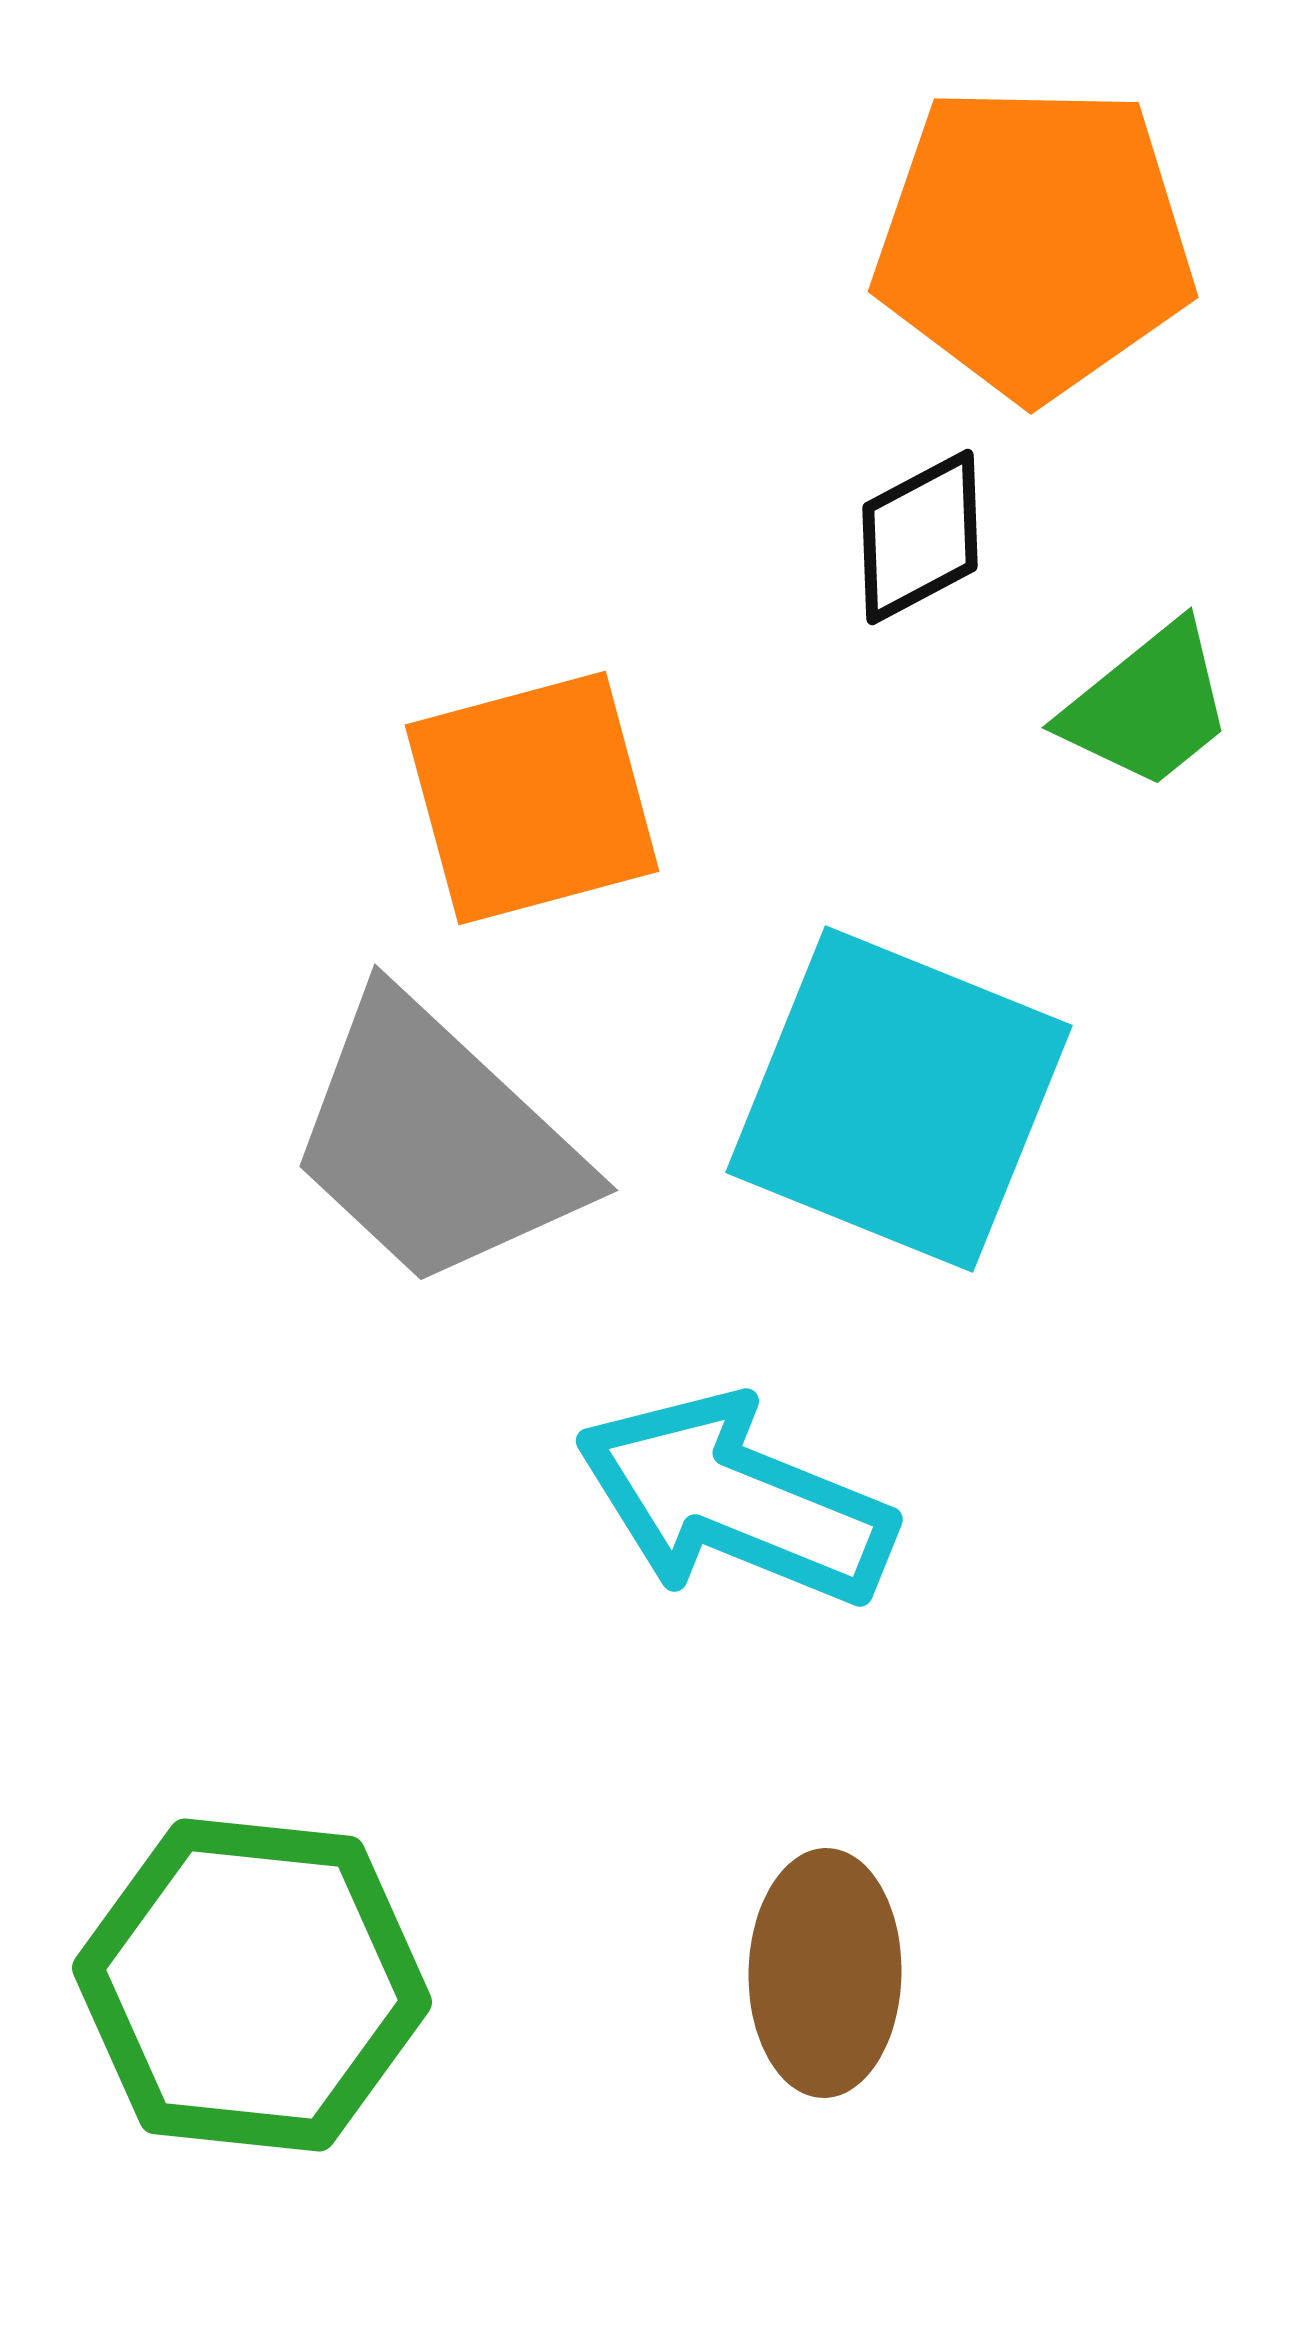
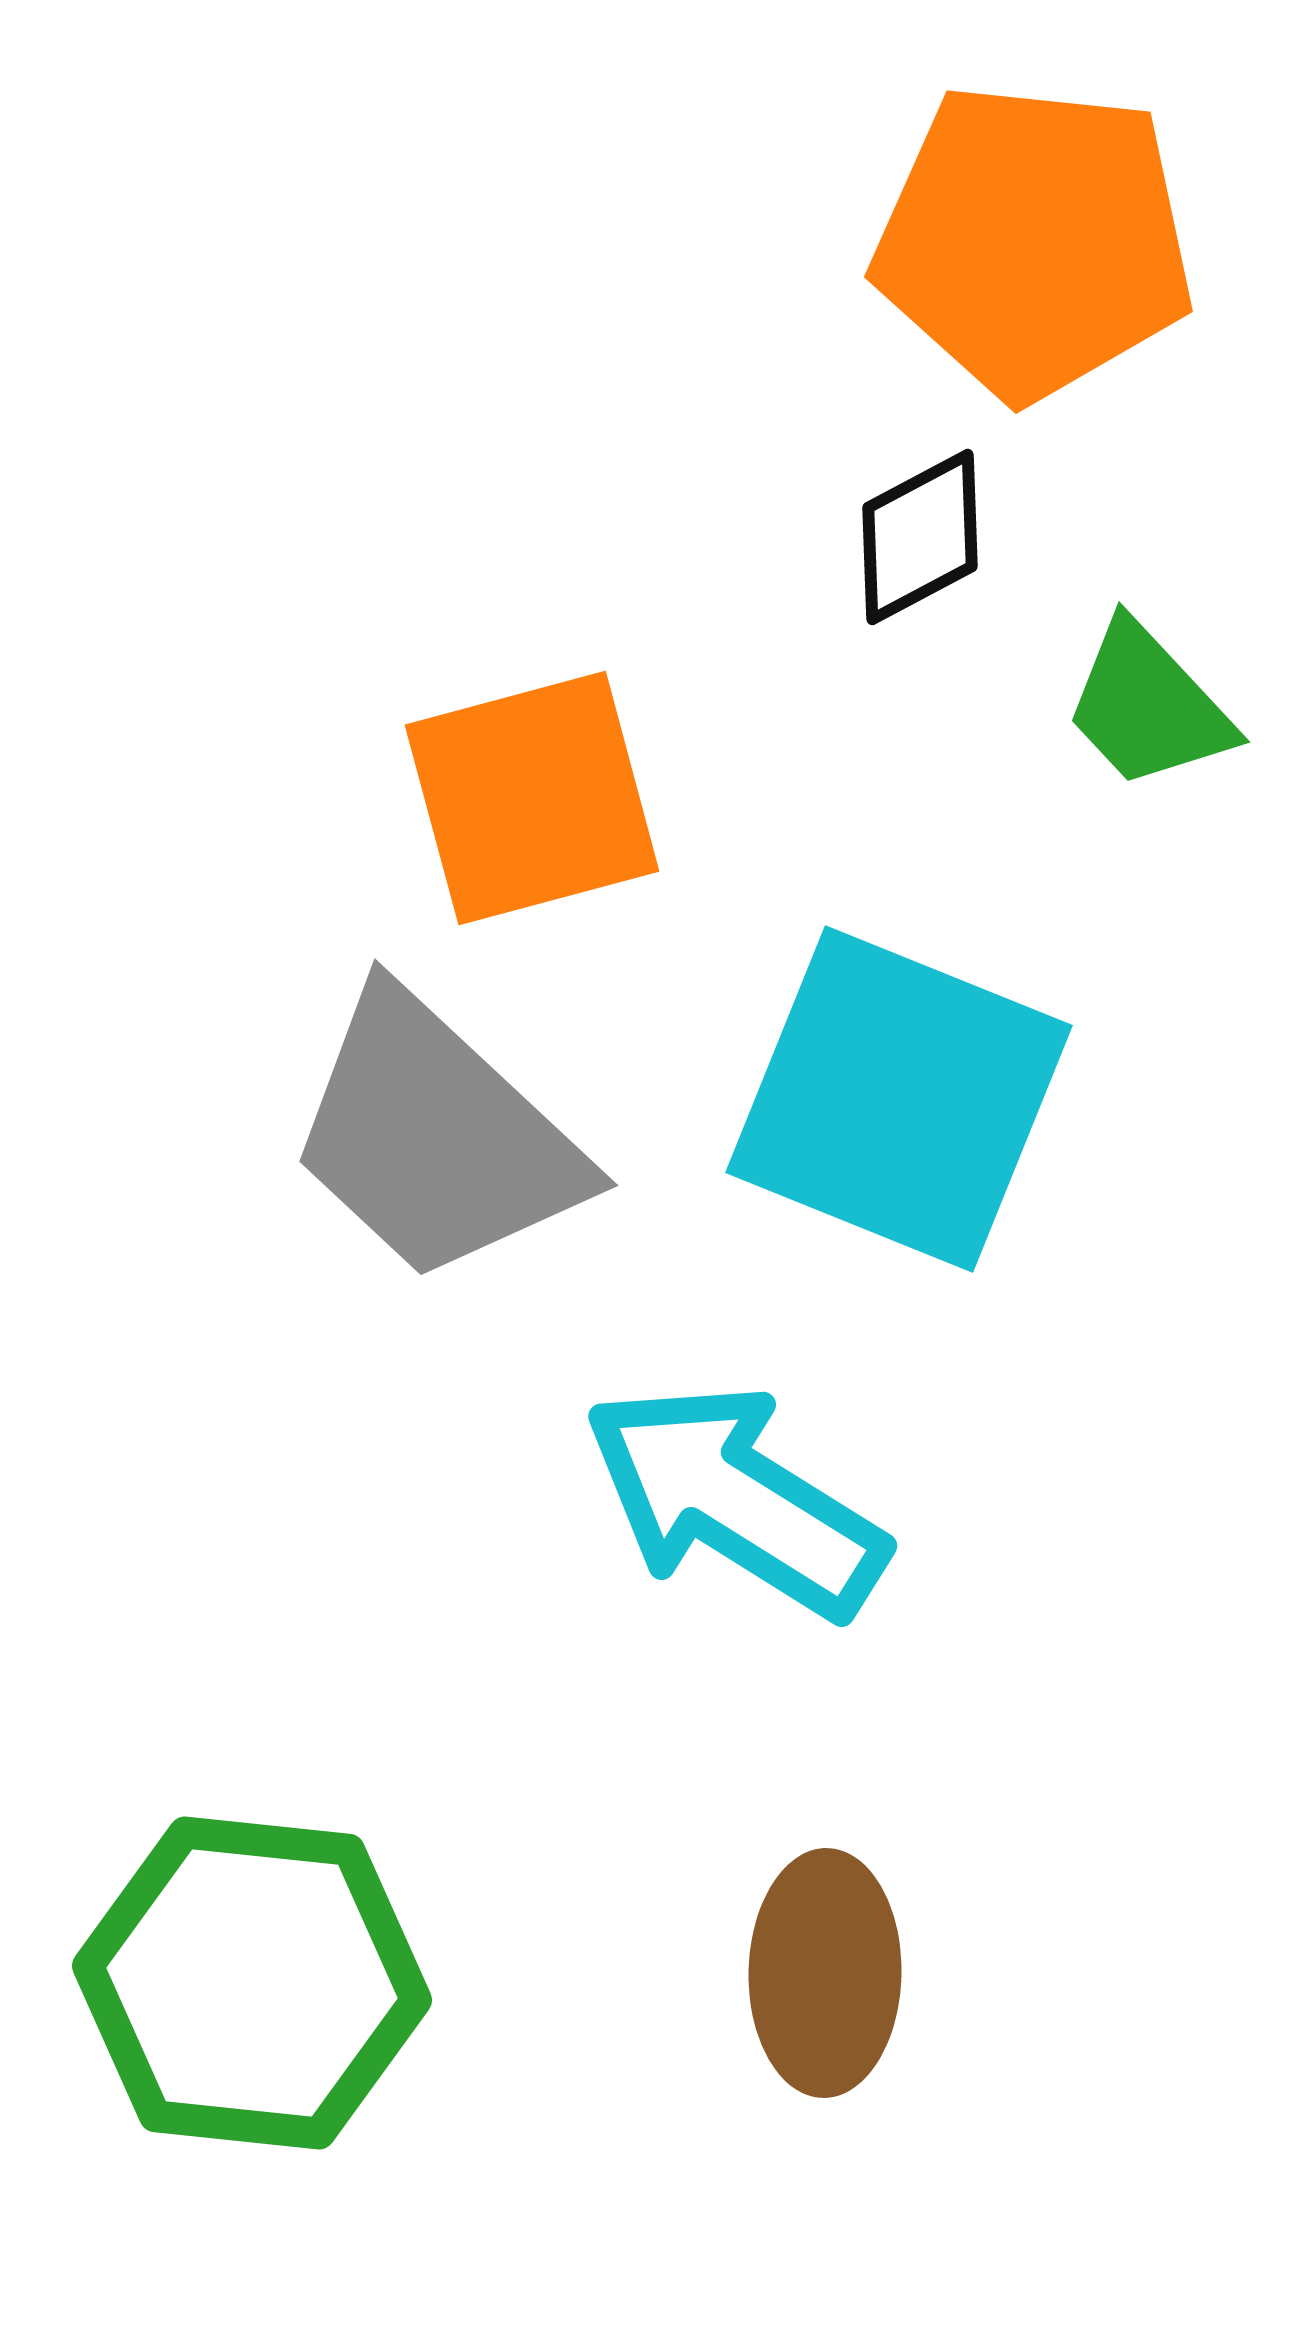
orange pentagon: rotated 5 degrees clockwise
green trapezoid: rotated 86 degrees clockwise
gray trapezoid: moved 5 px up
cyan arrow: rotated 10 degrees clockwise
green hexagon: moved 2 px up
